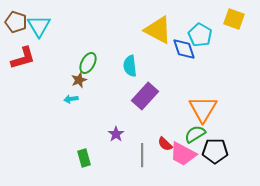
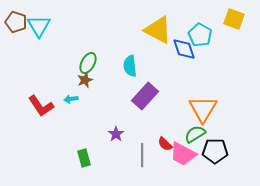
red L-shape: moved 18 px right, 48 px down; rotated 72 degrees clockwise
brown star: moved 6 px right
